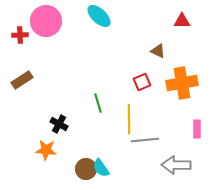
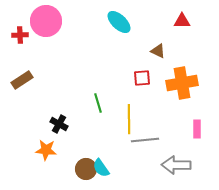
cyan ellipse: moved 20 px right, 6 px down
red square: moved 4 px up; rotated 18 degrees clockwise
